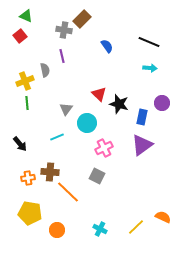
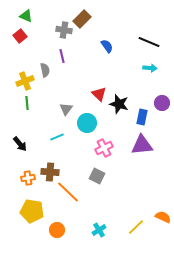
purple triangle: rotated 30 degrees clockwise
yellow pentagon: moved 2 px right, 2 px up
cyan cross: moved 1 px left, 1 px down; rotated 32 degrees clockwise
